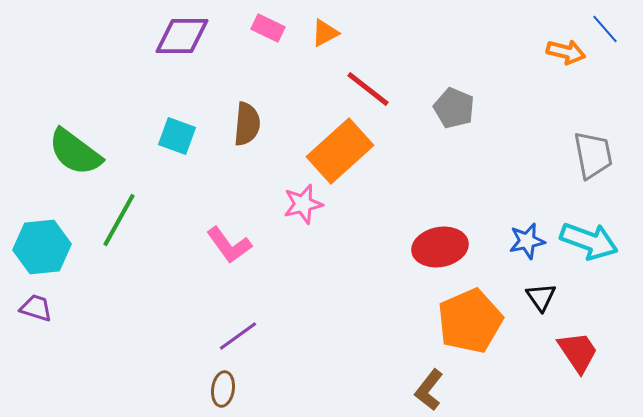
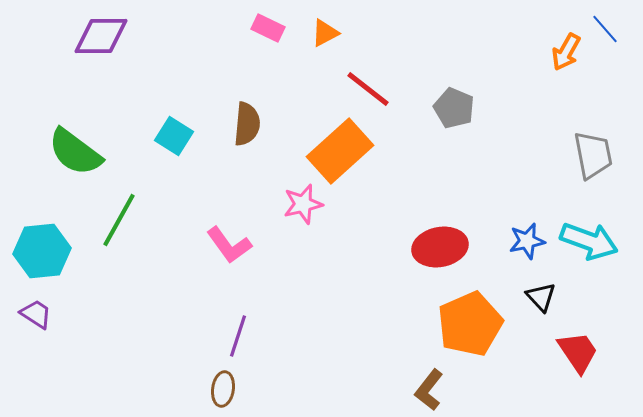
purple diamond: moved 81 px left
orange arrow: rotated 105 degrees clockwise
cyan square: moved 3 px left; rotated 12 degrees clockwise
cyan hexagon: moved 4 px down
black triangle: rotated 8 degrees counterclockwise
purple trapezoid: moved 6 px down; rotated 16 degrees clockwise
orange pentagon: moved 3 px down
purple line: rotated 36 degrees counterclockwise
